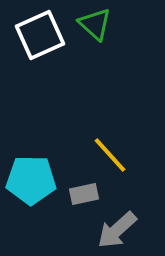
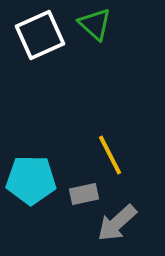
yellow line: rotated 15 degrees clockwise
gray arrow: moved 7 px up
